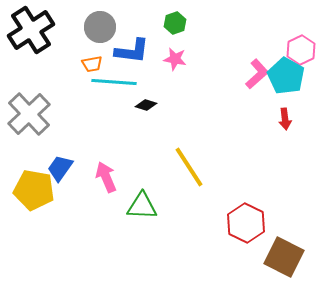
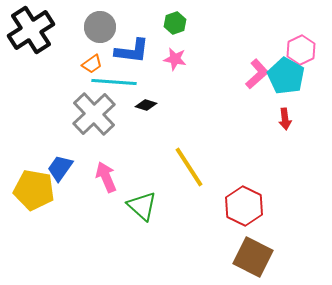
orange trapezoid: rotated 25 degrees counterclockwise
gray cross: moved 65 px right
green triangle: rotated 40 degrees clockwise
red hexagon: moved 2 px left, 17 px up
brown square: moved 31 px left
